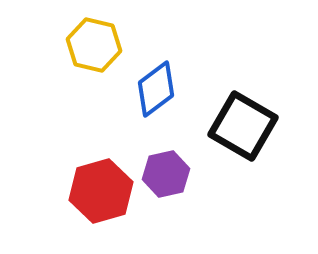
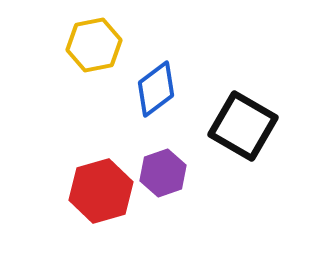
yellow hexagon: rotated 24 degrees counterclockwise
purple hexagon: moved 3 px left, 1 px up; rotated 6 degrees counterclockwise
